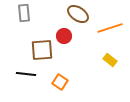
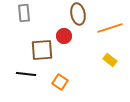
brown ellipse: rotated 45 degrees clockwise
